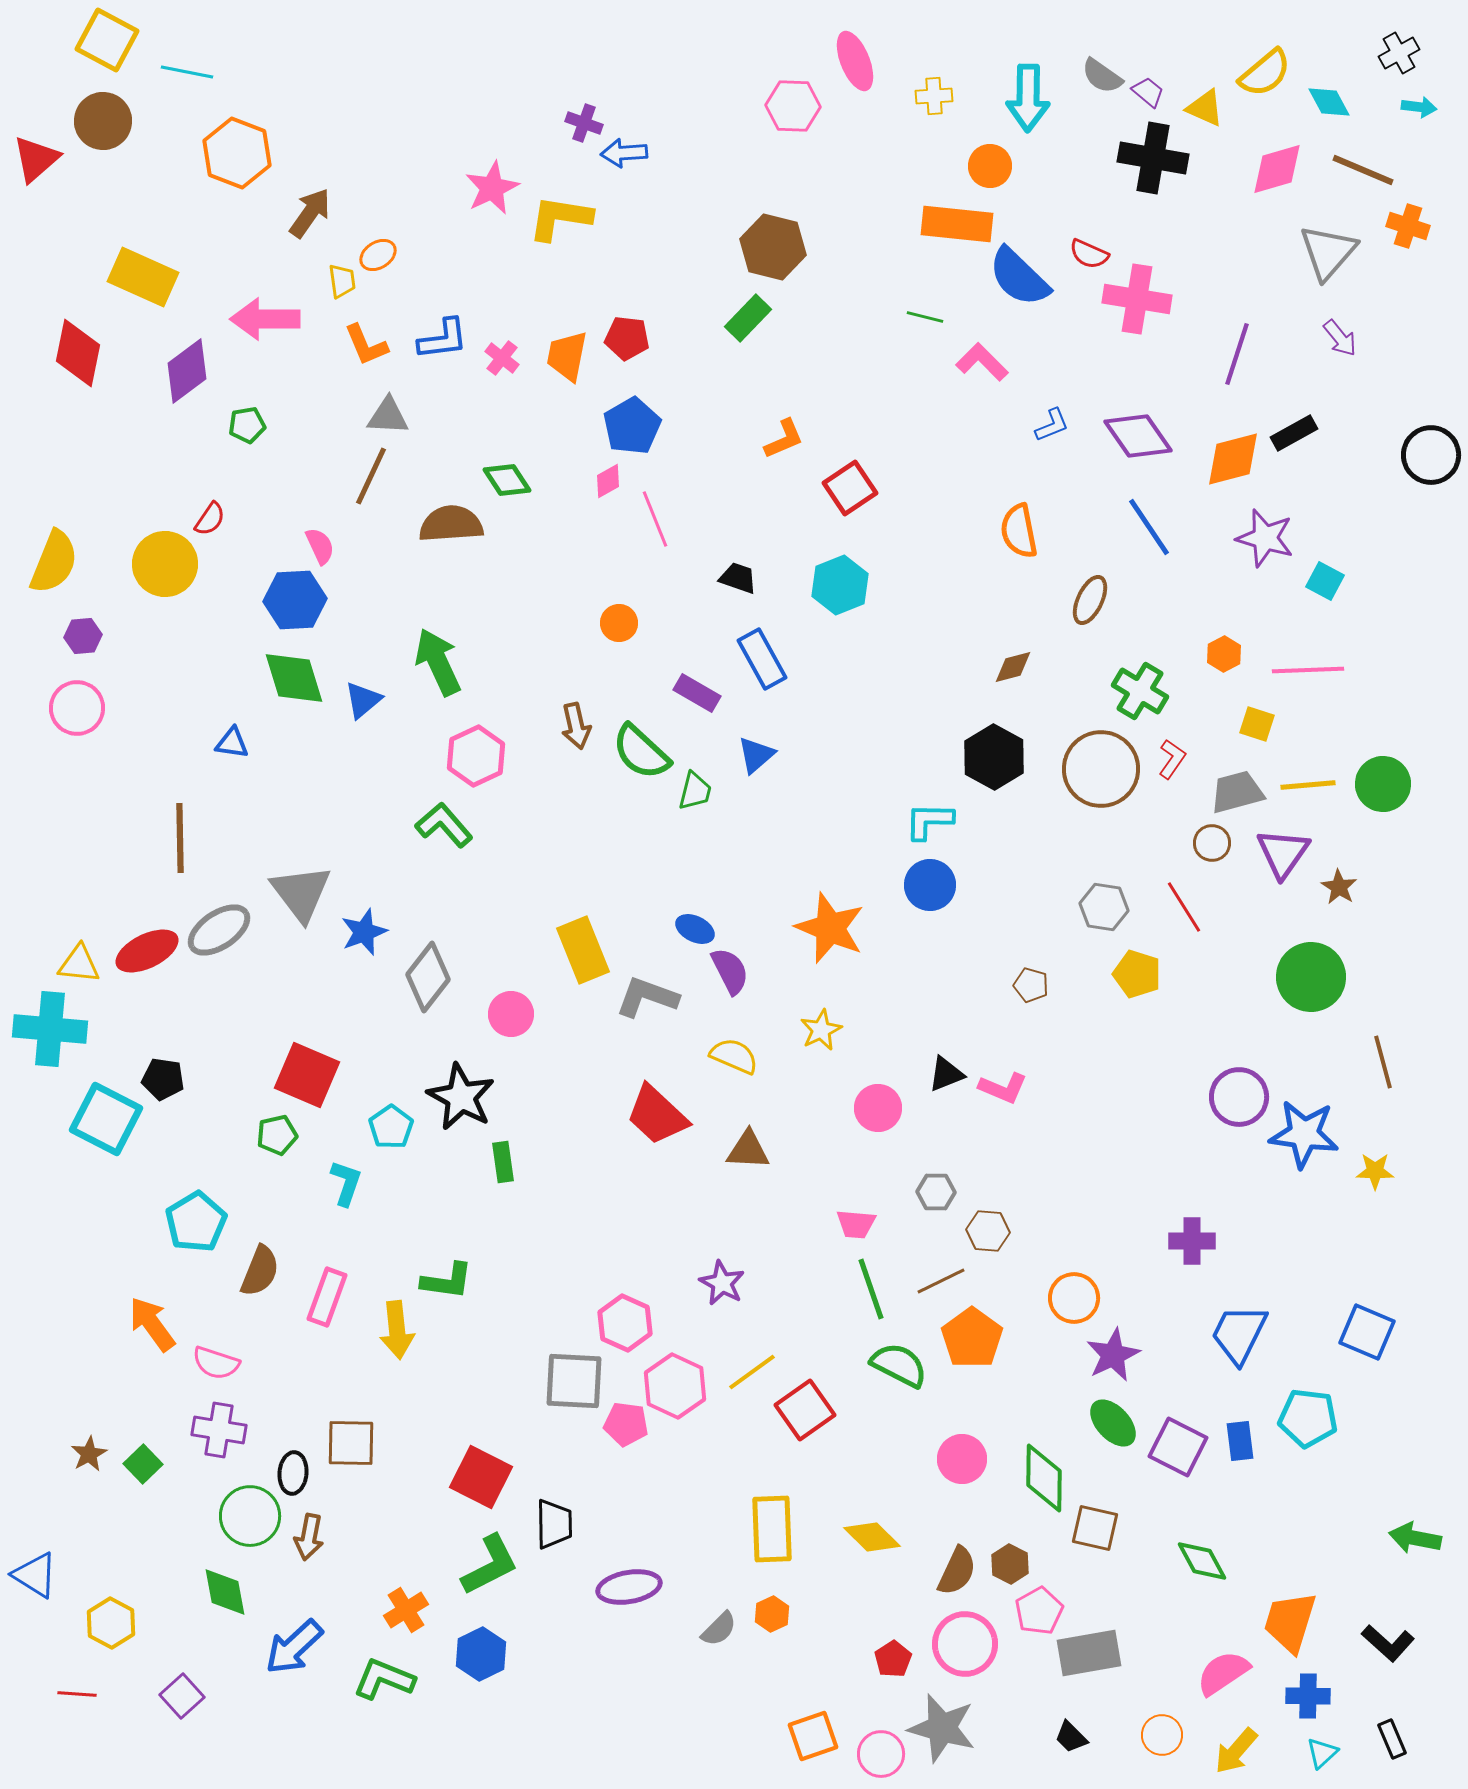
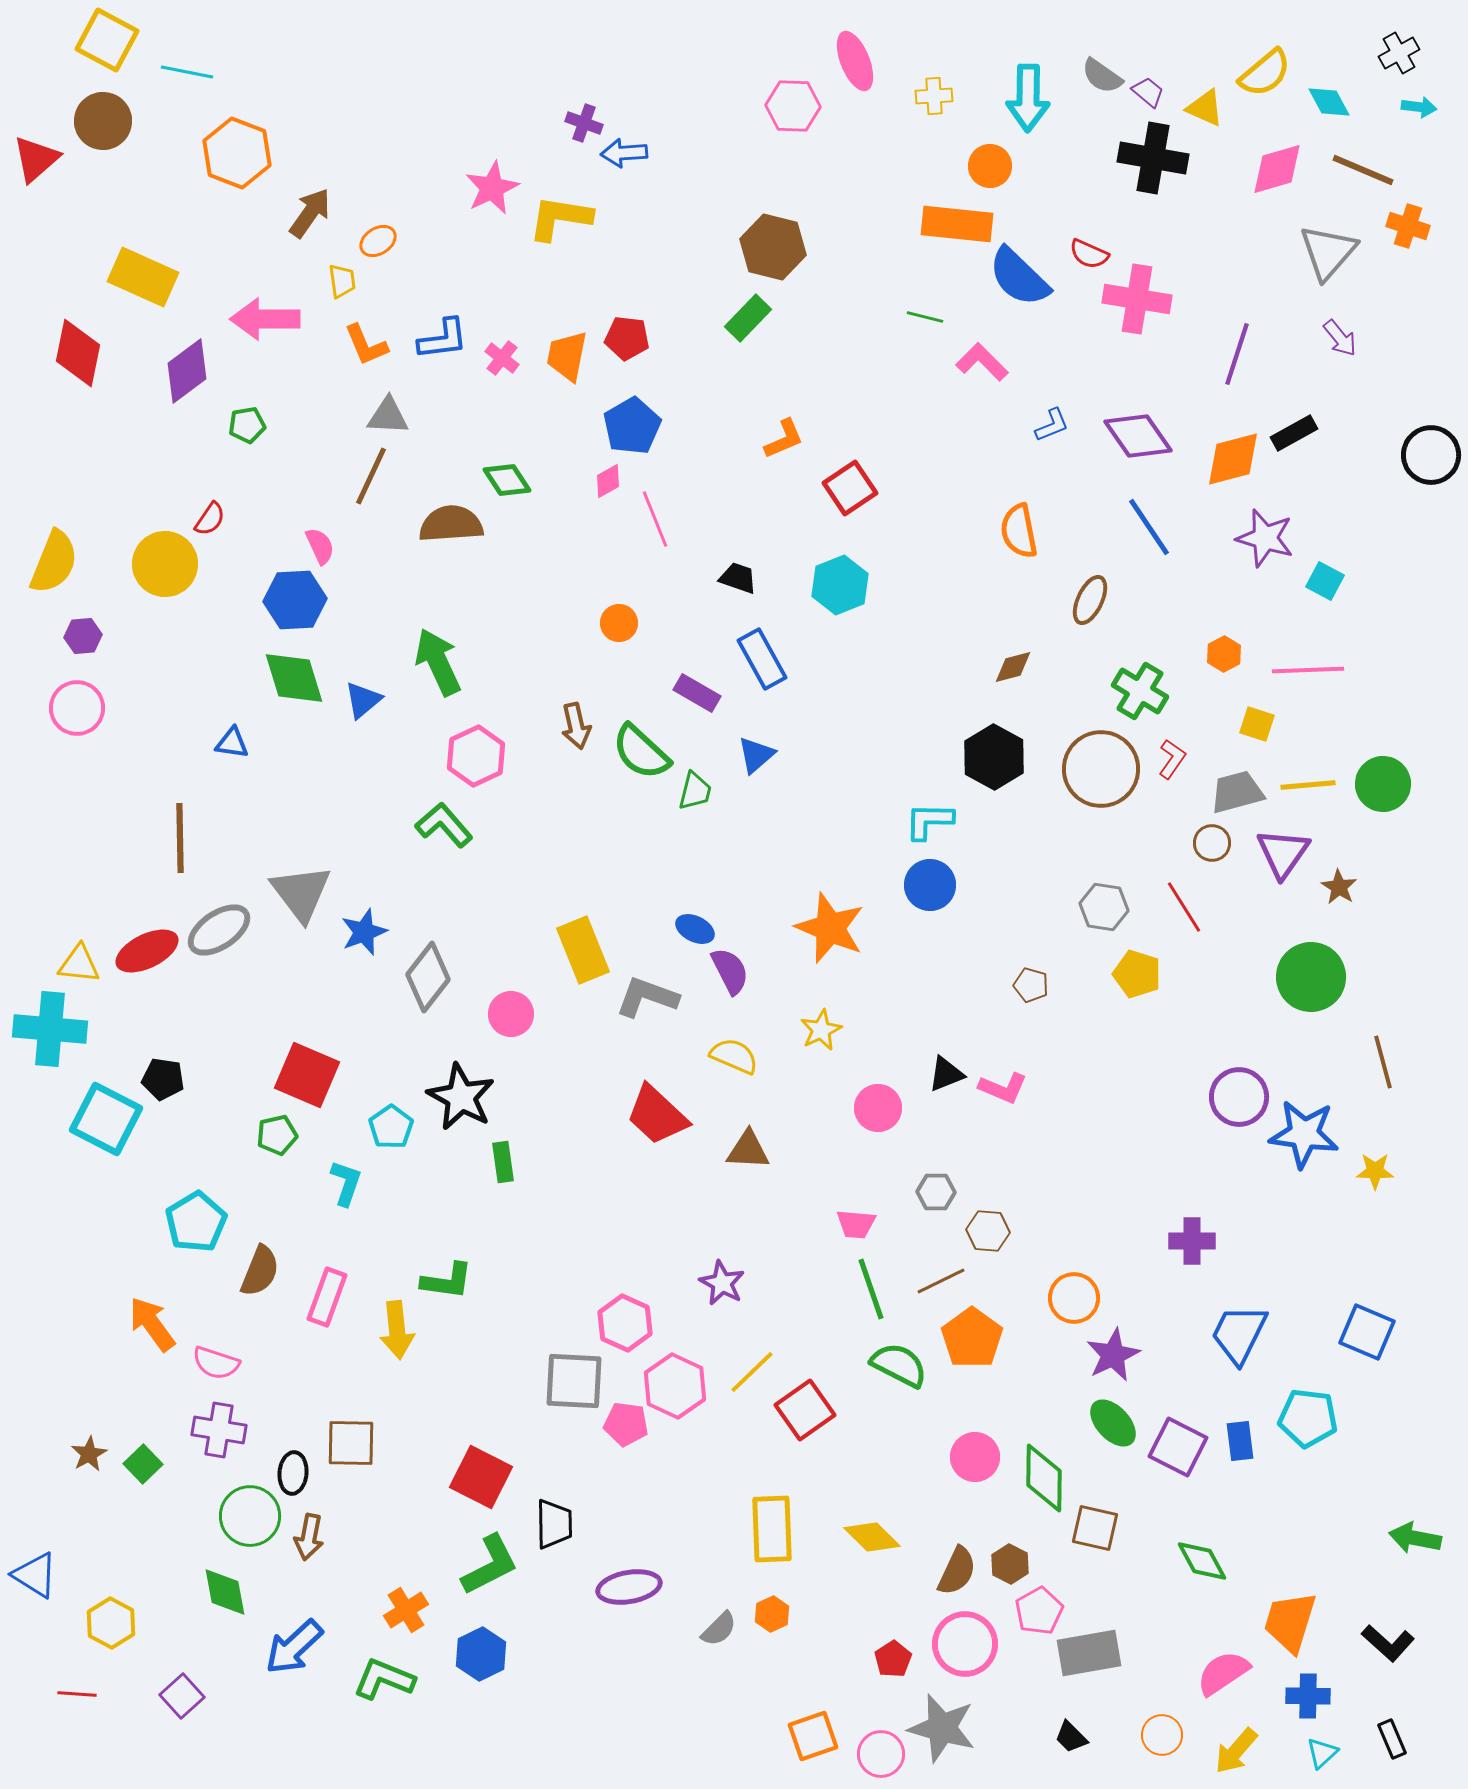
orange ellipse at (378, 255): moved 14 px up
yellow line at (752, 1372): rotated 8 degrees counterclockwise
pink circle at (962, 1459): moved 13 px right, 2 px up
